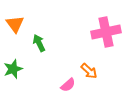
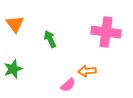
pink cross: rotated 20 degrees clockwise
green arrow: moved 11 px right, 4 px up
orange arrow: moved 2 px left; rotated 132 degrees clockwise
